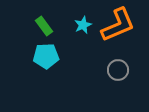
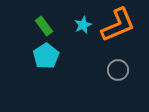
cyan pentagon: rotated 30 degrees counterclockwise
